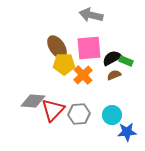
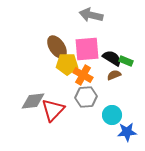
pink square: moved 2 px left, 1 px down
black semicircle: rotated 60 degrees clockwise
yellow pentagon: moved 3 px right
orange cross: rotated 18 degrees counterclockwise
gray diamond: rotated 10 degrees counterclockwise
gray hexagon: moved 7 px right, 17 px up
